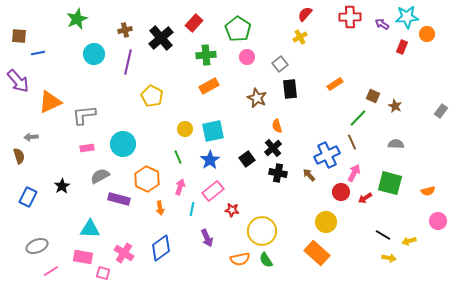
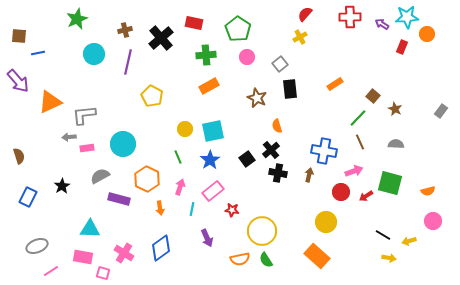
red rectangle at (194, 23): rotated 60 degrees clockwise
brown square at (373, 96): rotated 16 degrees clockwise
brown star at (395, 106): moved 3 px down
gray arrow at (31, 137): moved 38 px right
brown line at (352, 142): moved 8 px right
black cross at (273, 148): moved 2 px left, 2 px down
blue cross at (327, 155): moved 3 px left, 4 px up; rotated 35 degrees clockwise
pink arrow at (354, 173): moved 2 px up; rotated 42 degrees clockwise
brown arrow at (309, 175): rotated 56 degrees clockwise
red arrow at (365, 198): moved 1 px right, 2 px up
pink circle at (438, 221): moved 5 px left
orange rectangle at (317, 253): moved 3 px down
